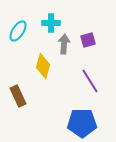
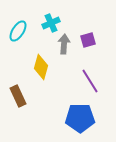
cyan cross: rotated 24 degrees counterclockwise
yellow diamond: moved 2 px left, 1 px down
blue pentagon: moved 2 px left, 5 px up
